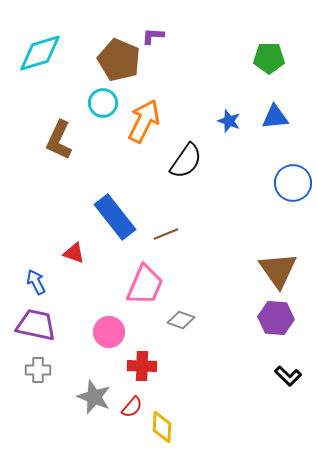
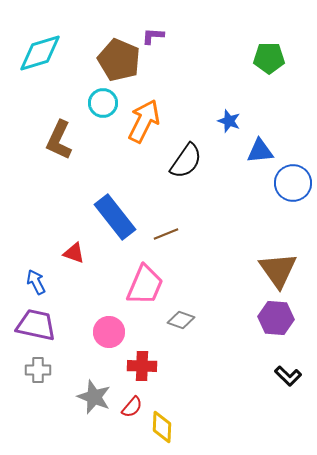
blue triangle: moved 15 px left, 34 px down
